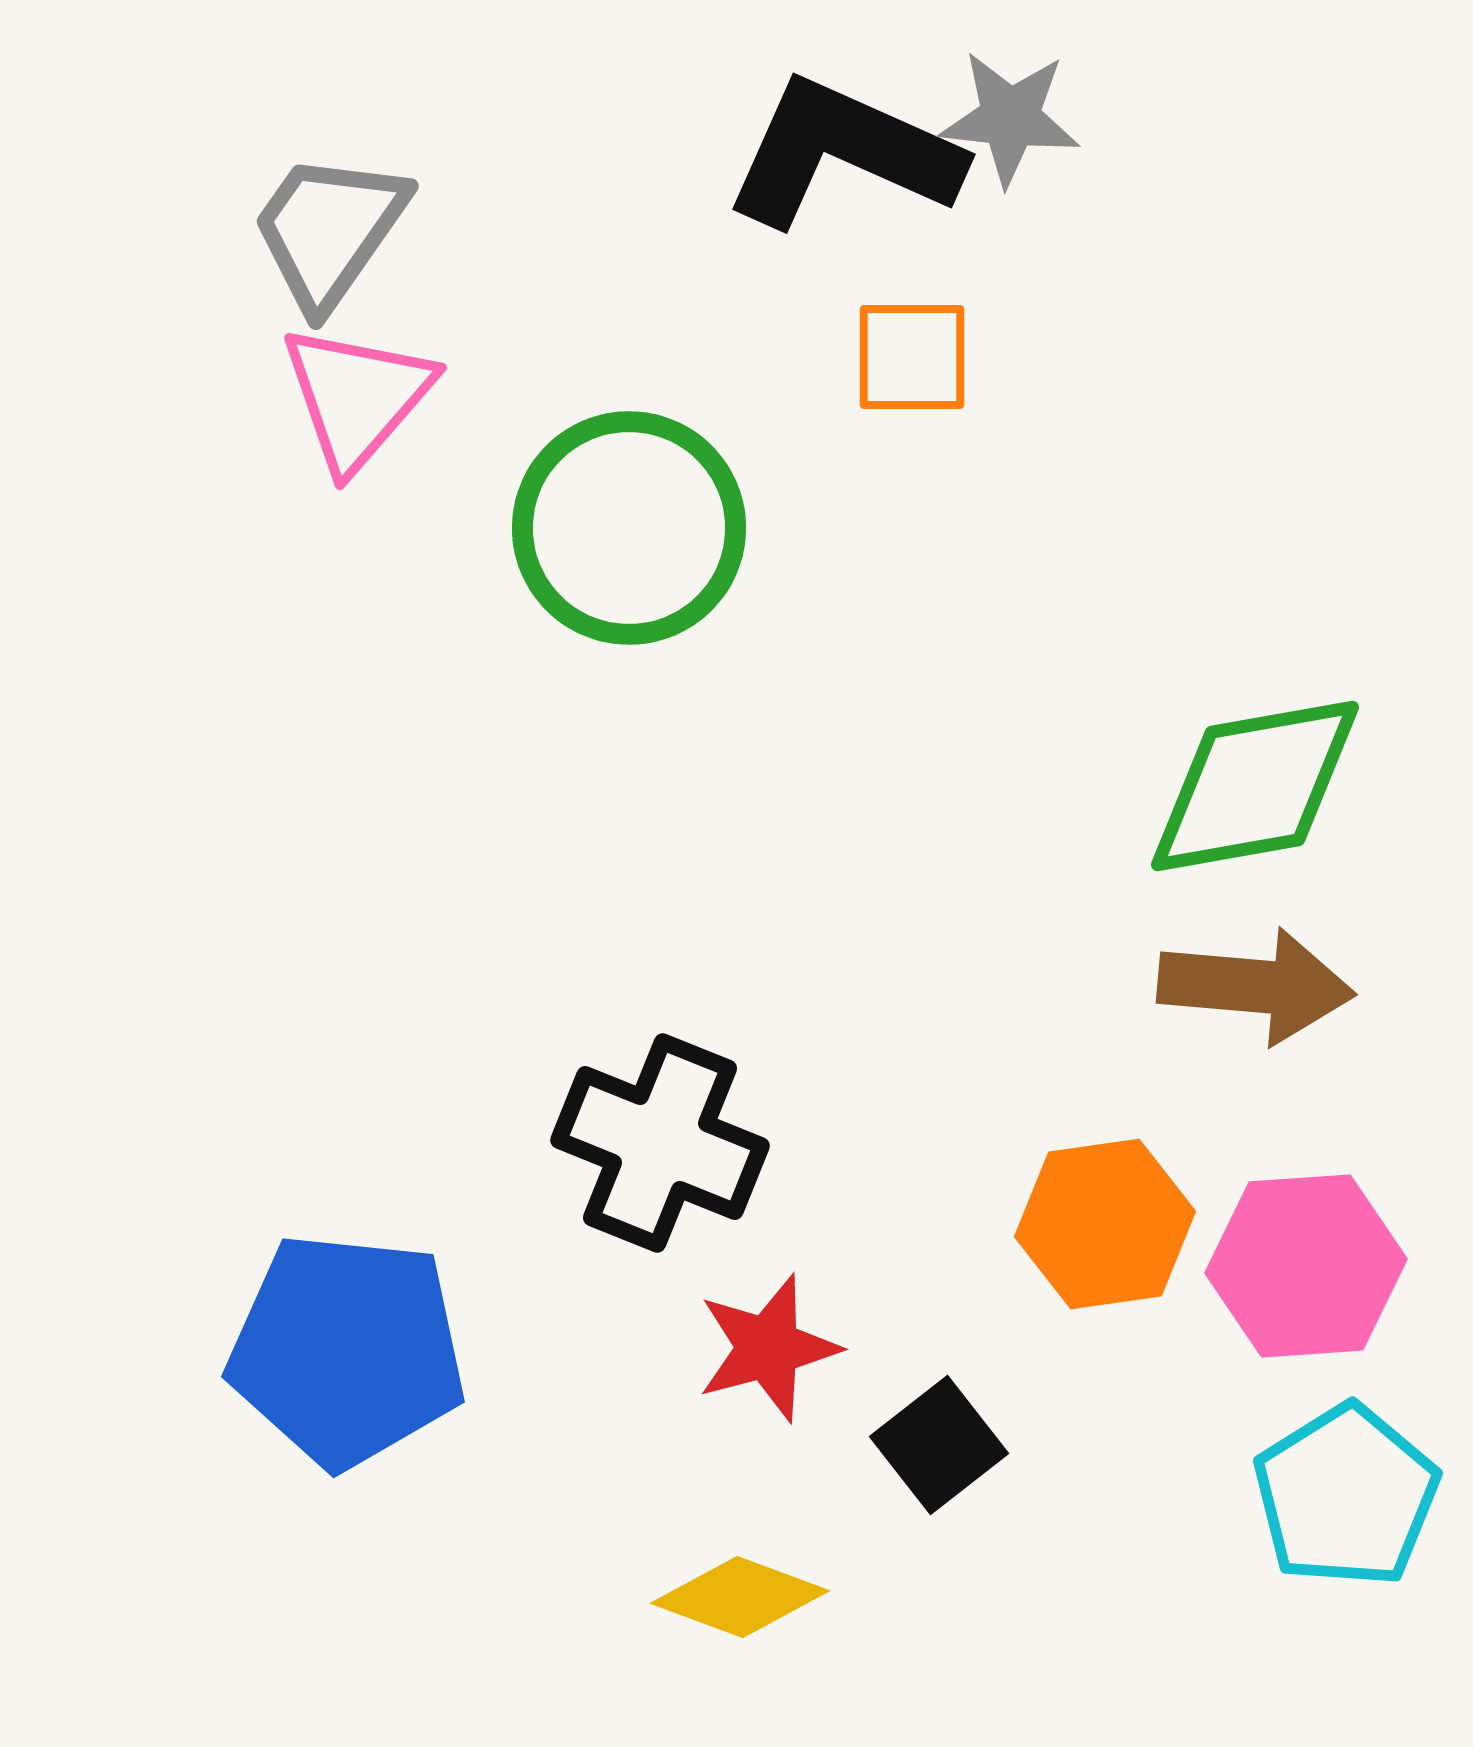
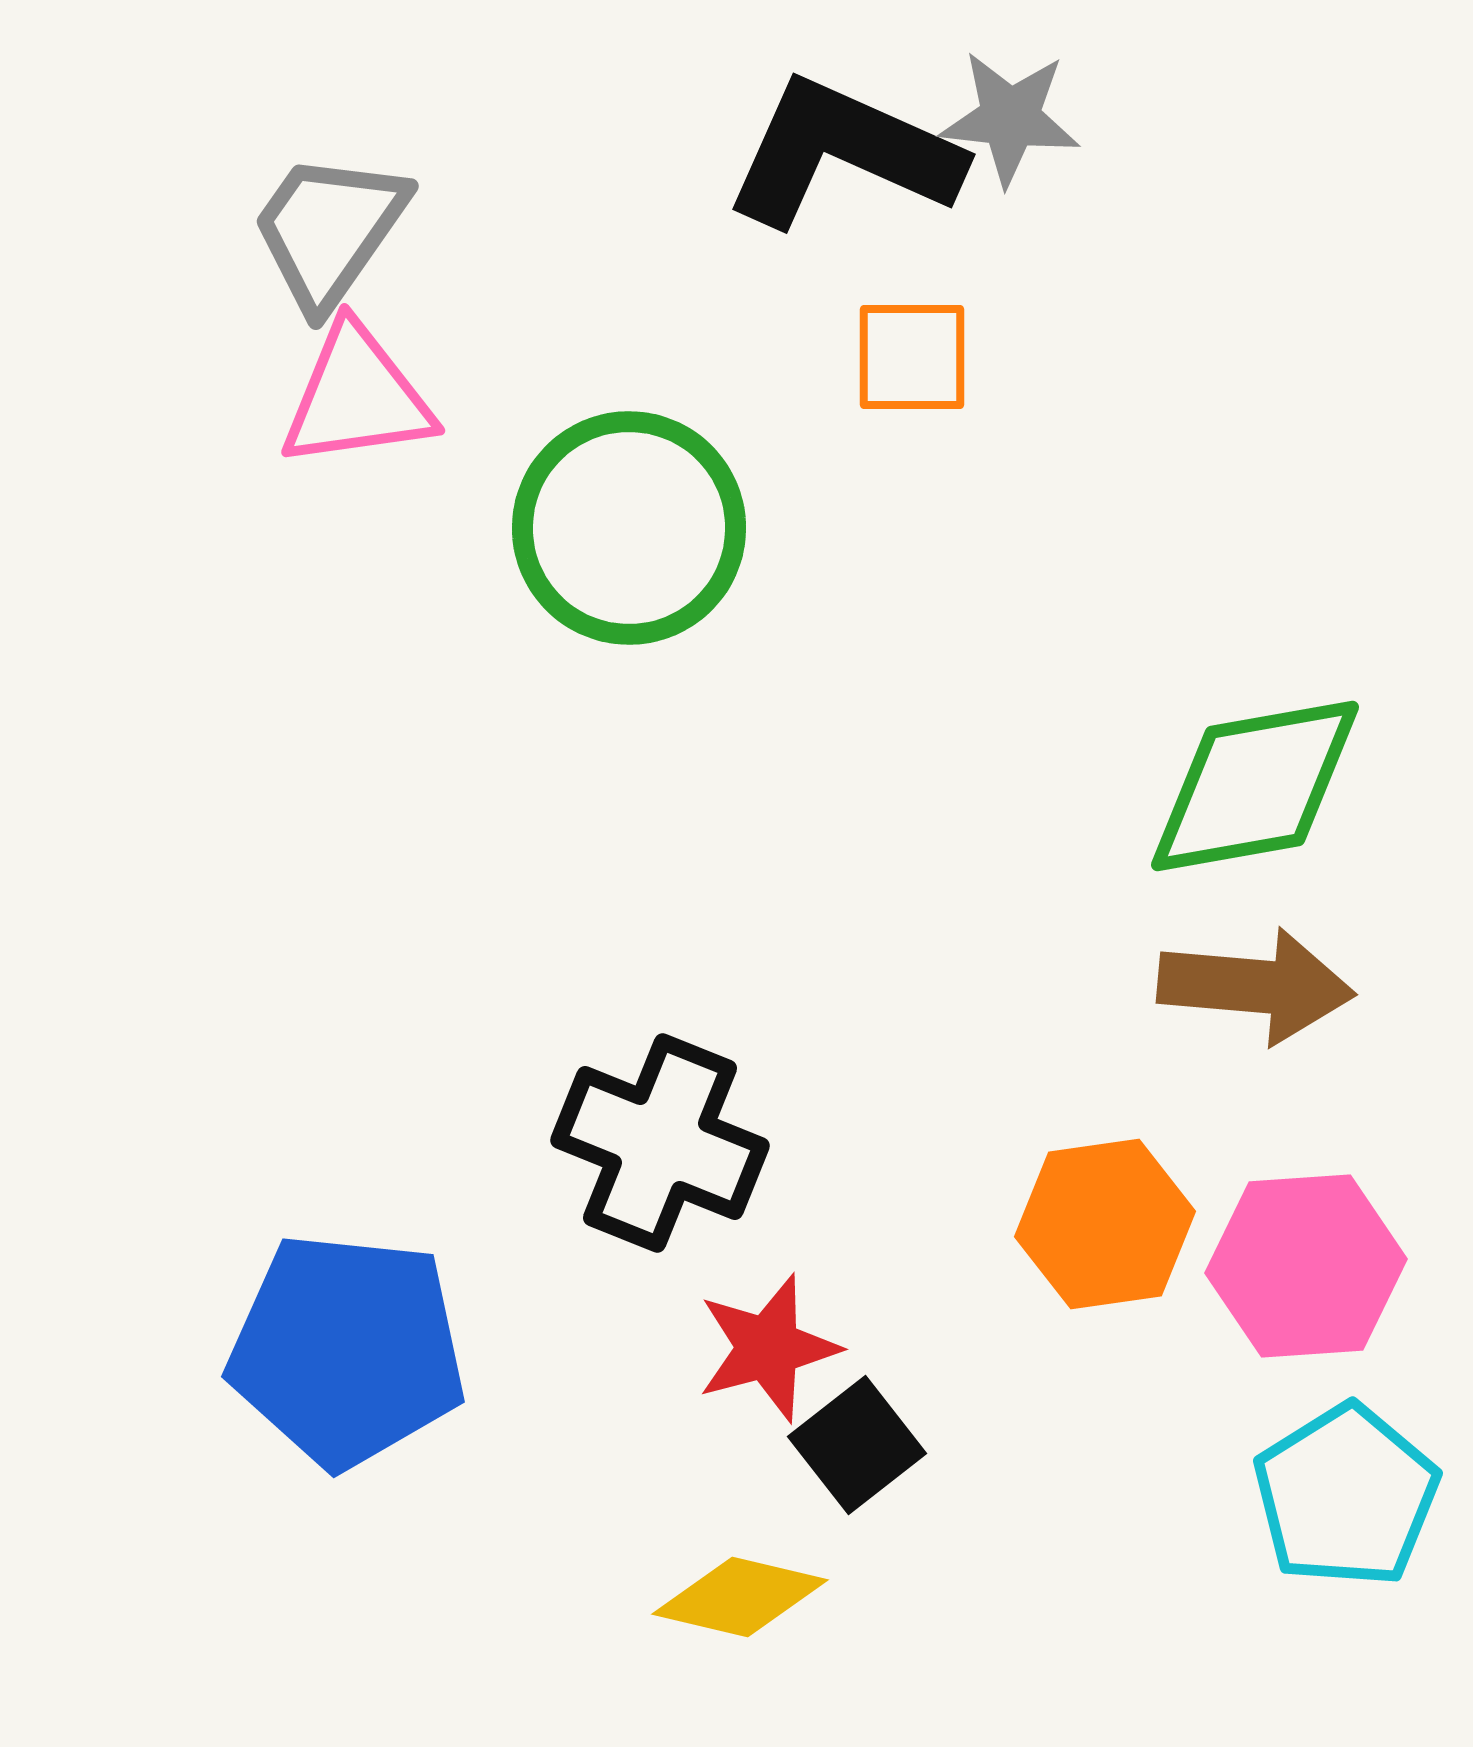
pink triangle: rotated 41 degrees clockwise
black square: moved 82 px left
yellow diamond: rotated 7 degrees counterclockwise
